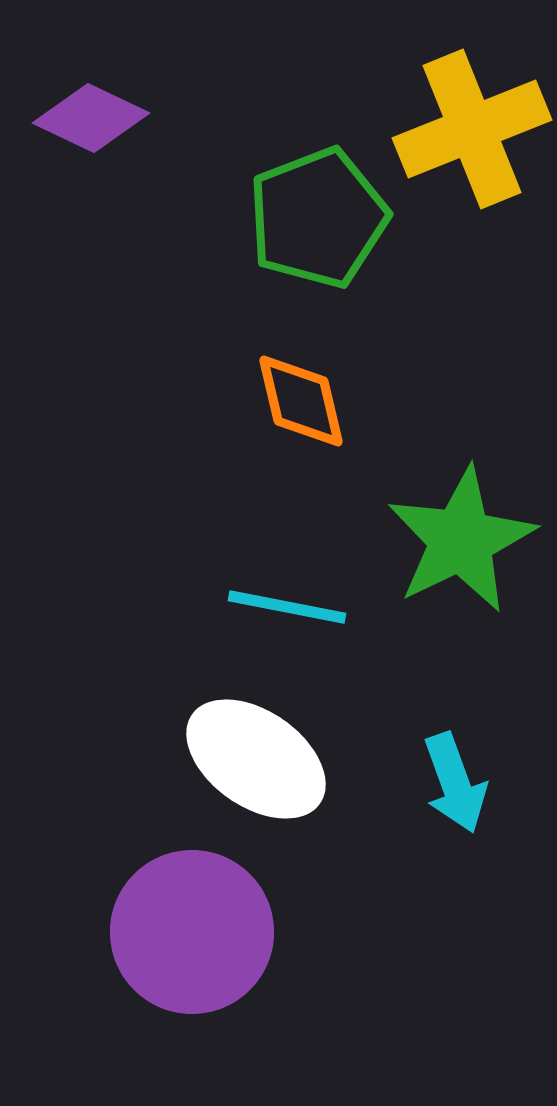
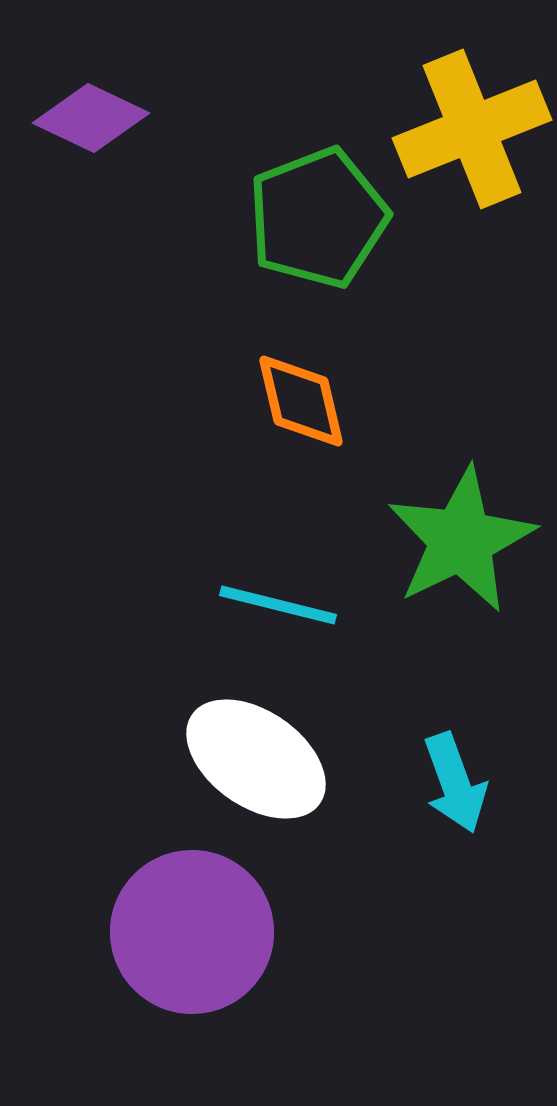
cyan line: moved 9 px left, 2 px up; rotated 3 degrees clockwise
